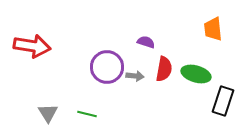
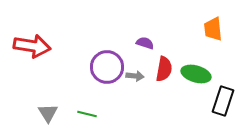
purple semicircle: moved 1 px left, 1 px down
